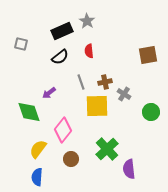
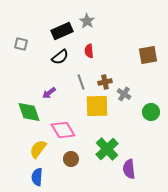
pink diamond: rotated 70 degrees counterclockwise
